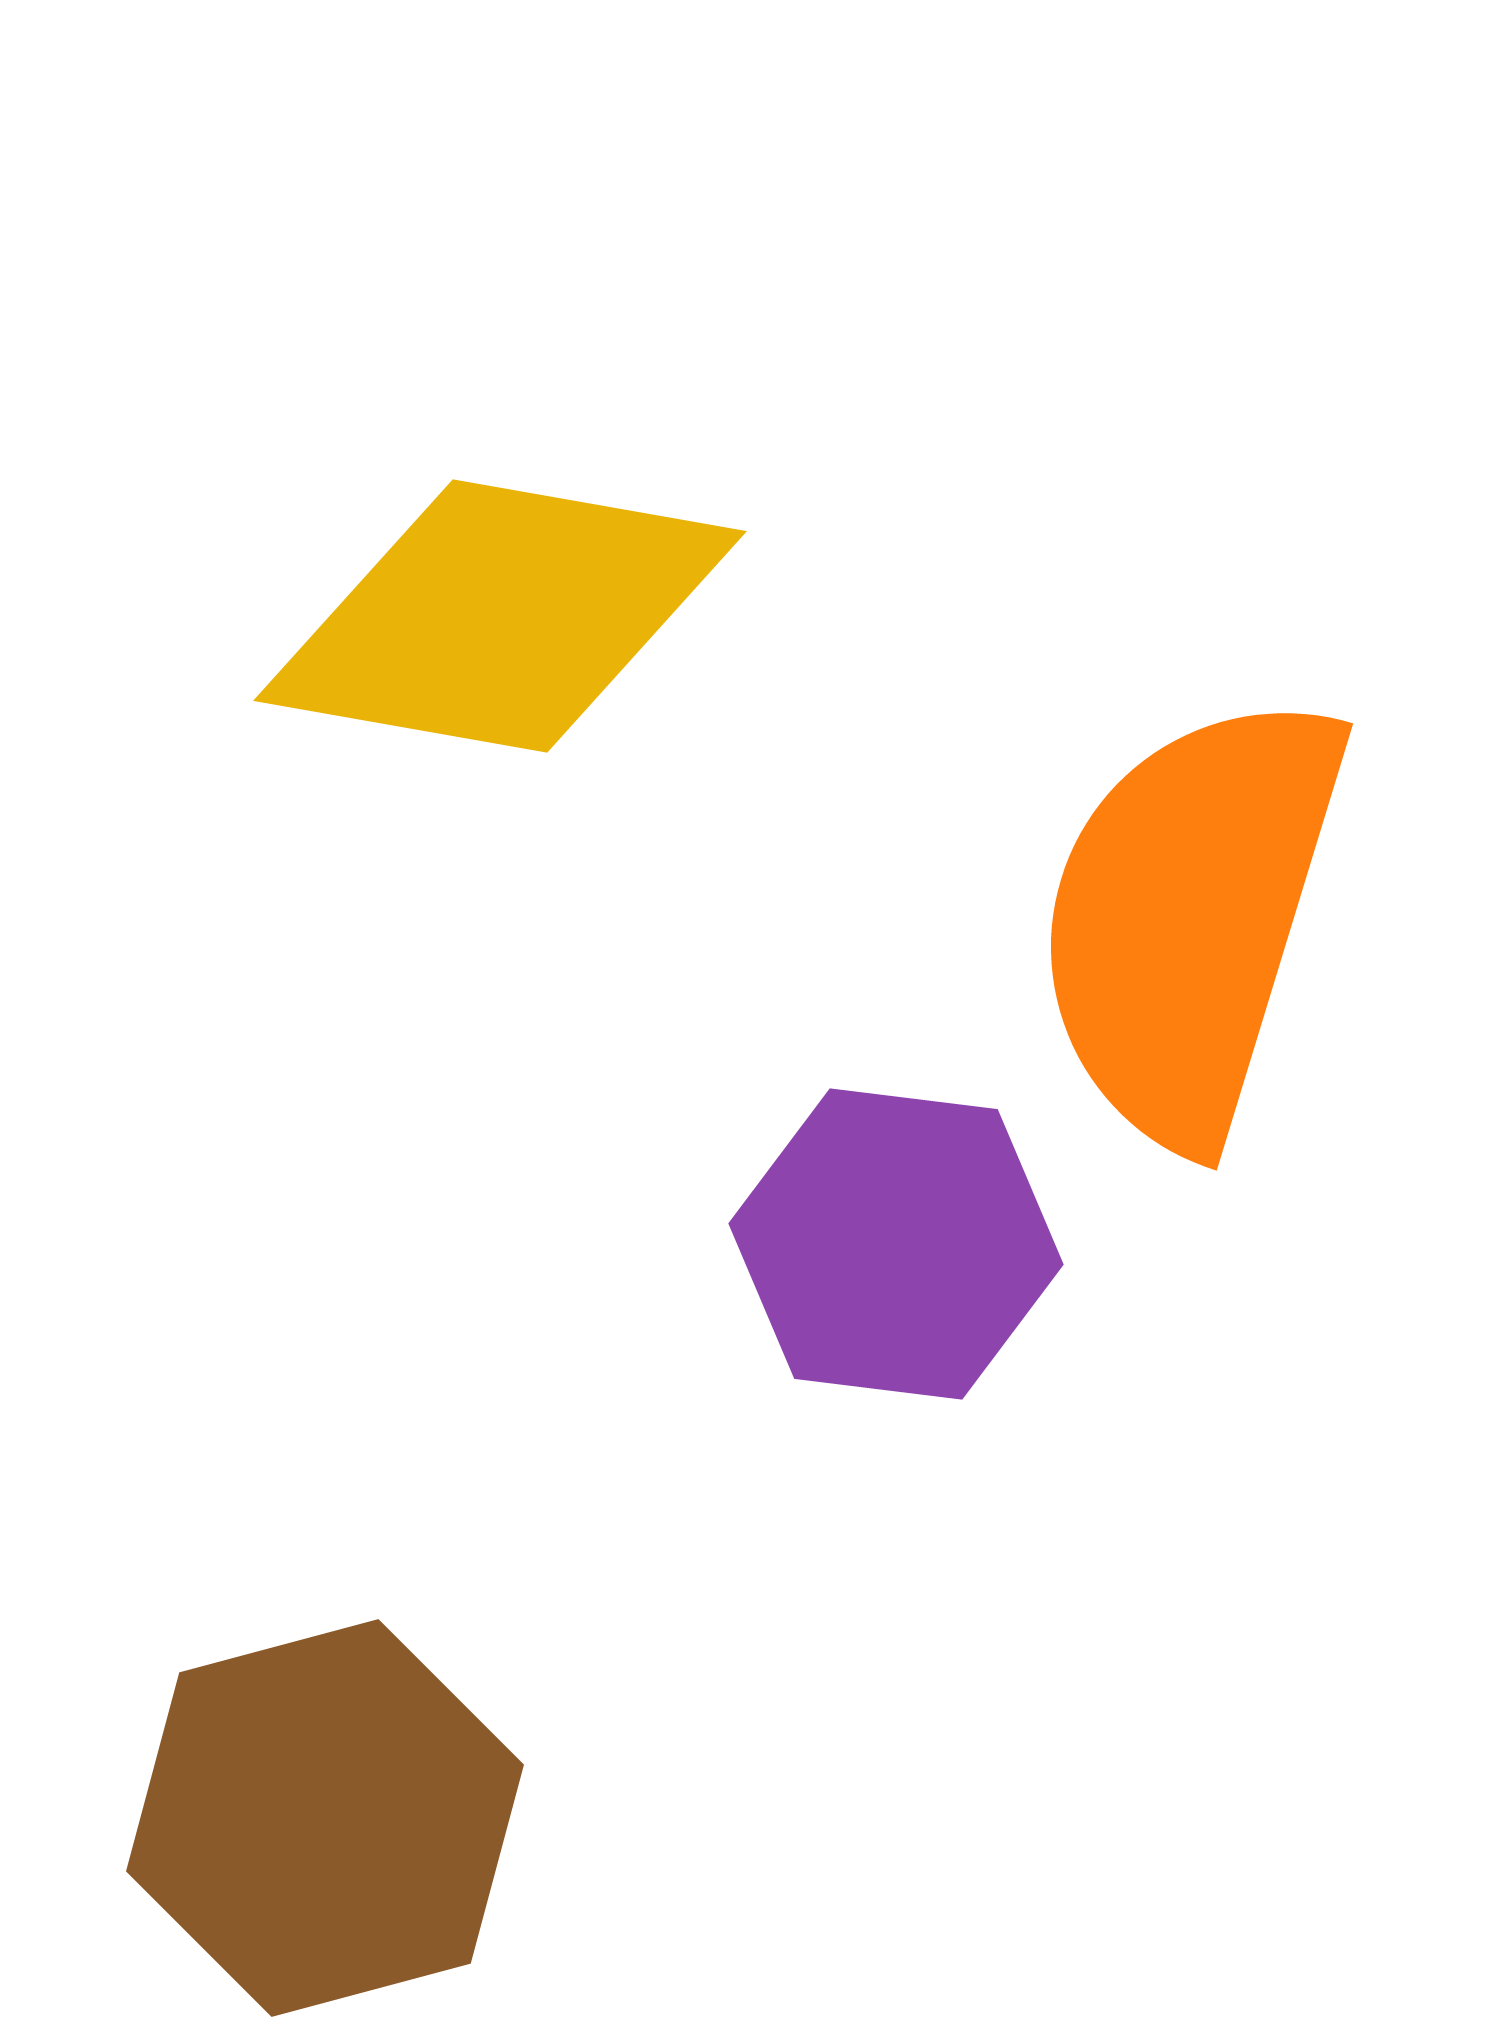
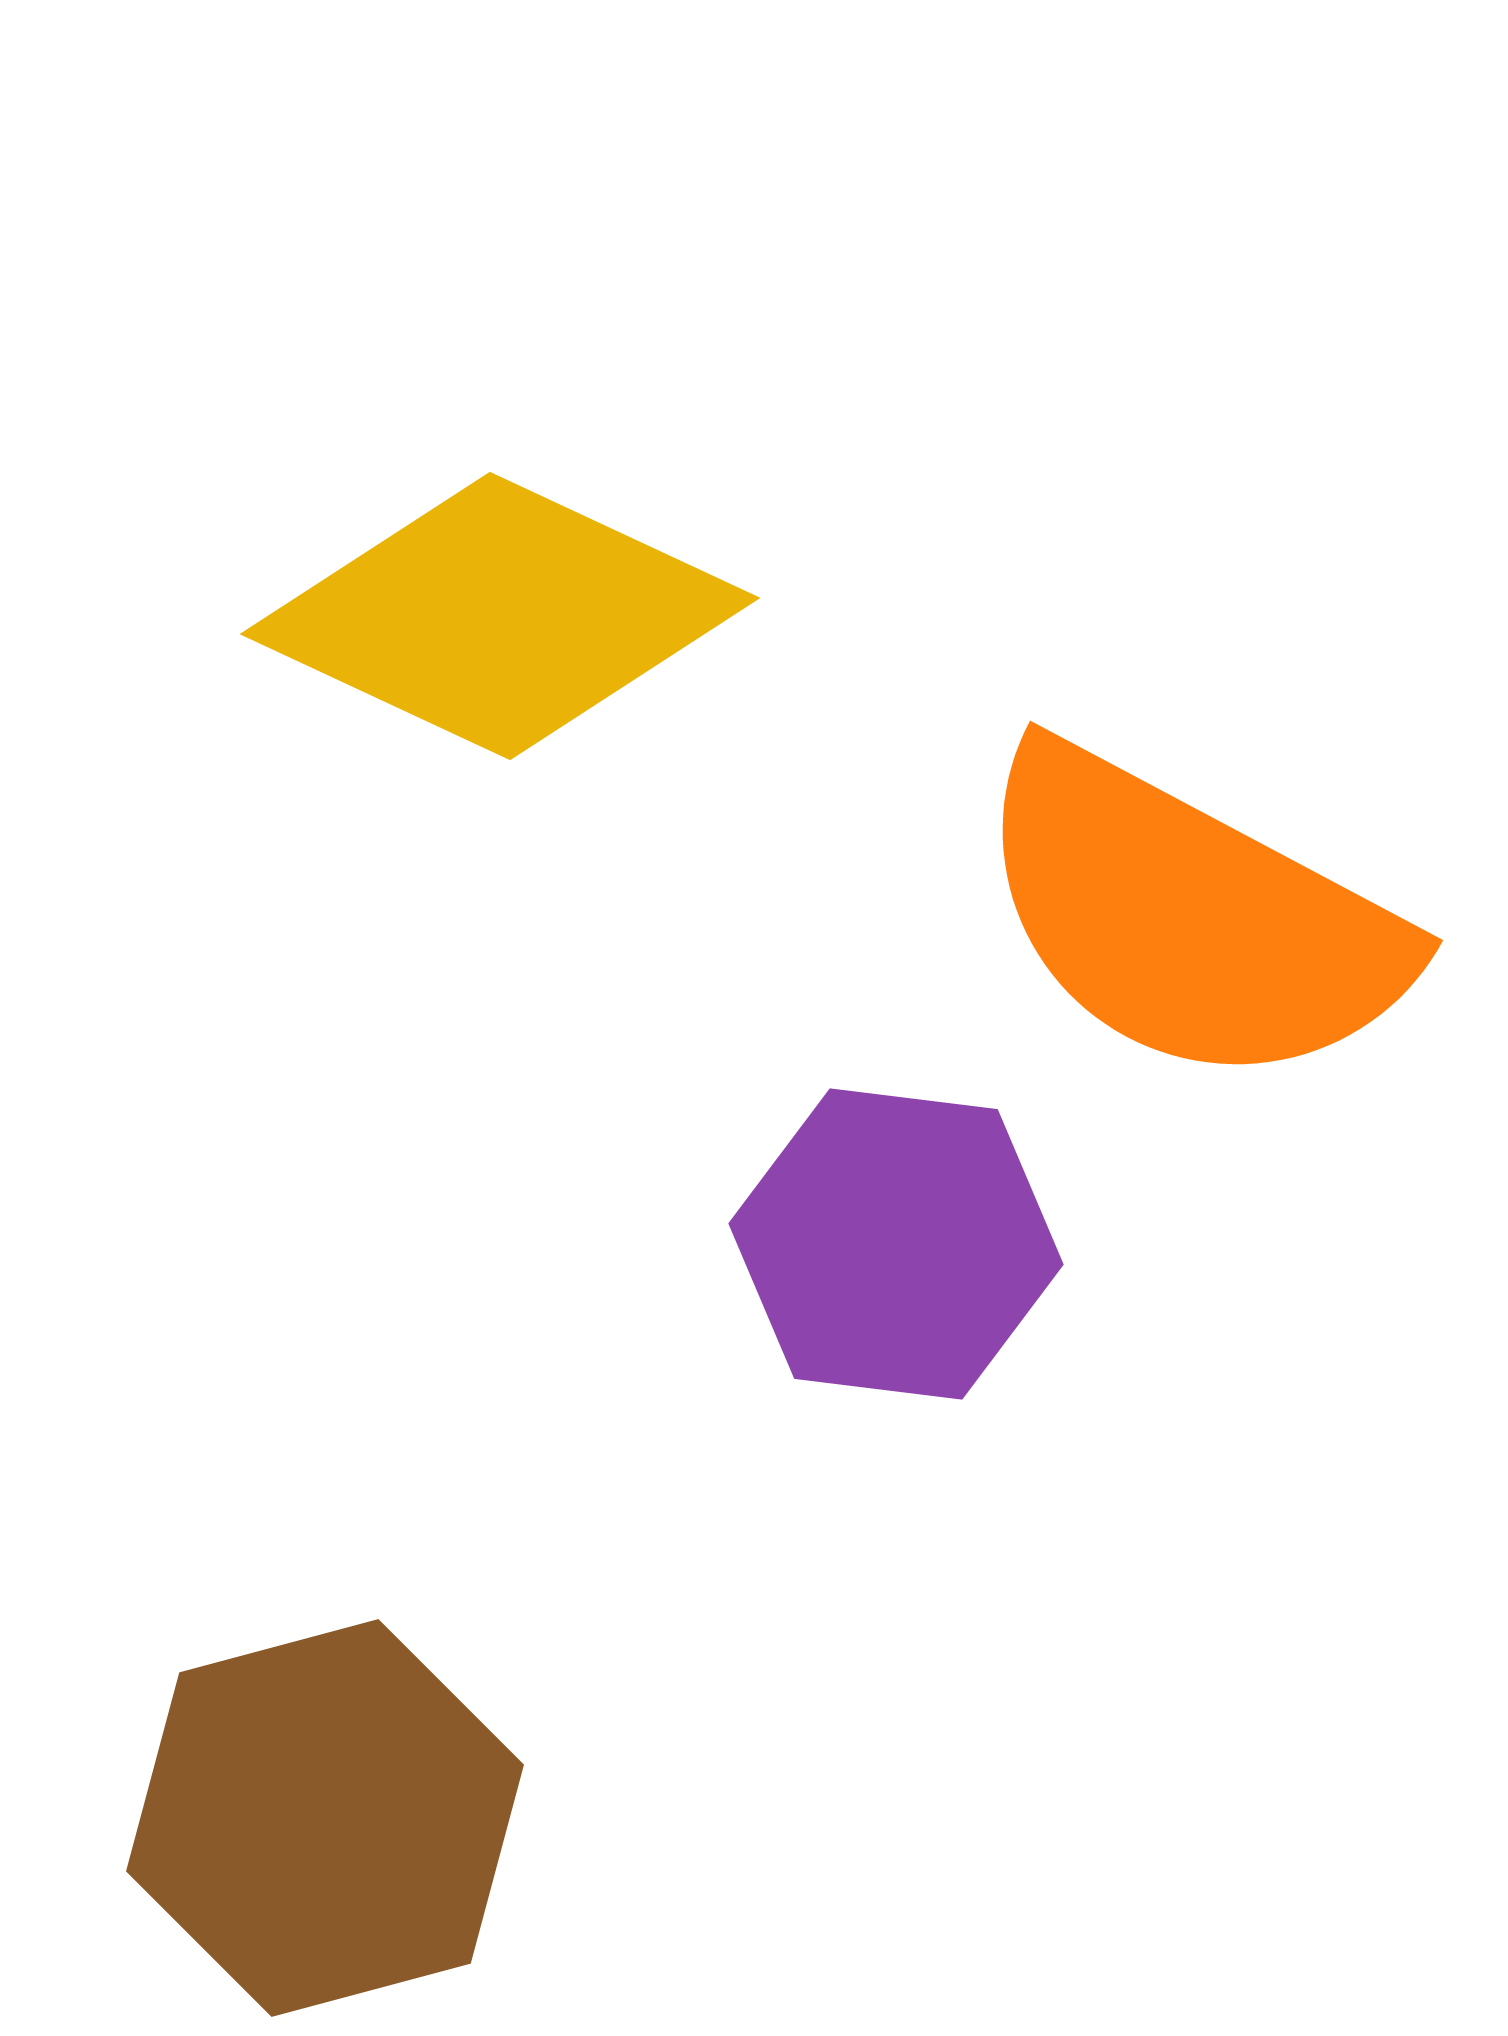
yellow diamond: rotated 15 degrees clockwise
orange semicircle: rotated 79 degrees counterclockwise
